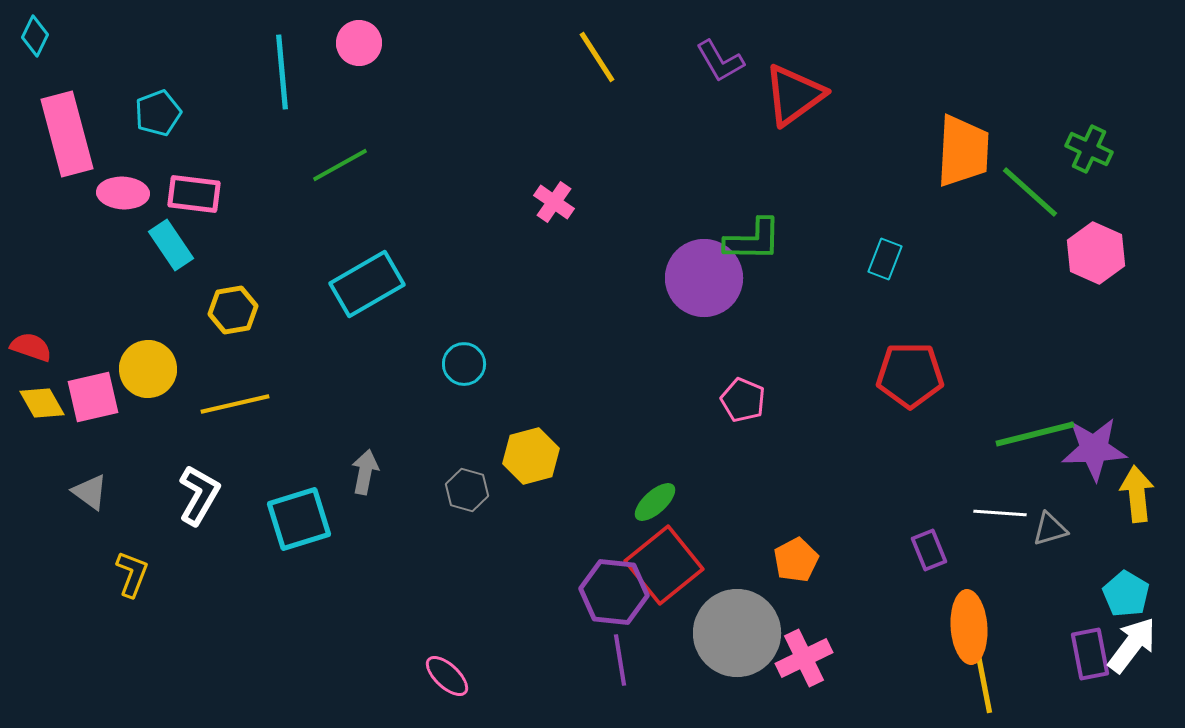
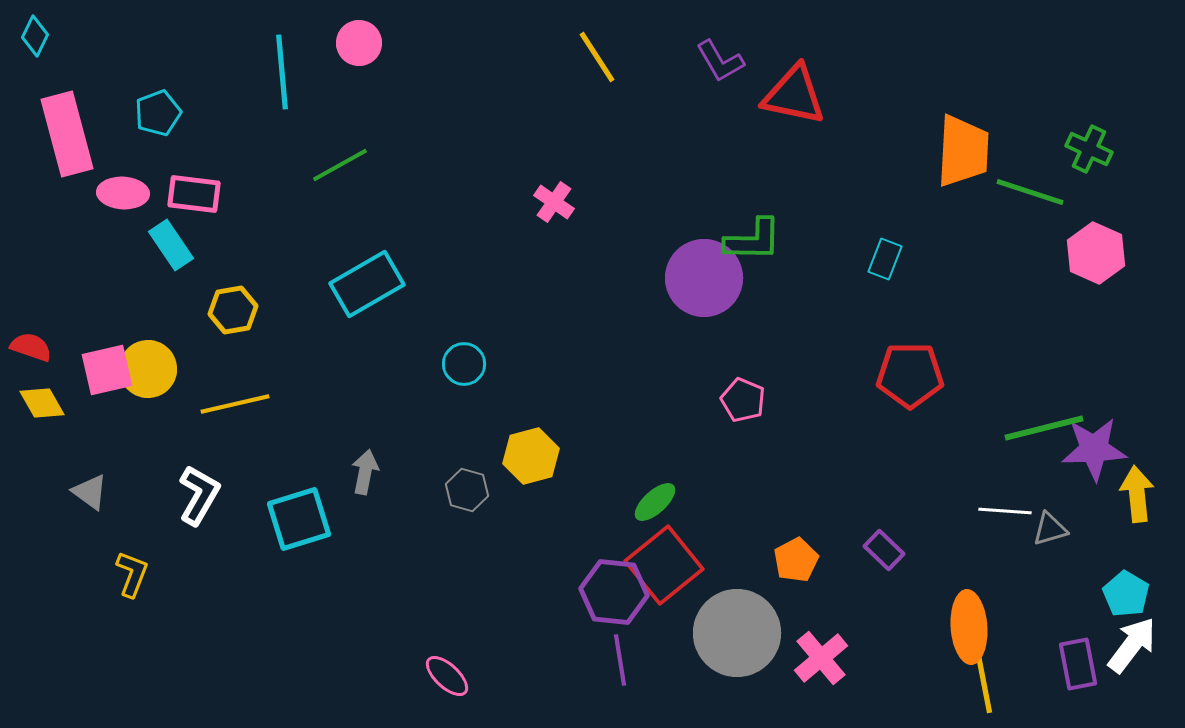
red triangle at (794, 95): rotated 48 degrees clockwise
green line at (1030, 192): rotated 24 degrees counterclockwise
pink square at (93, 397): moved 14 px right, 27 px up
green line at (1035, 434): moved 9 px right, 6 px up
white line at (1000, 513): moved 5 px right, 2 px up
purple rectangle at (929, 550): moved 45 px left; rotated 24 degrees counterclockwise
purple rectangle at (1090, 654): moved 12 px left, 10 px down
pink cross at (804, 658): moved 17 px right; rotated 14 degrees counterclockwise
